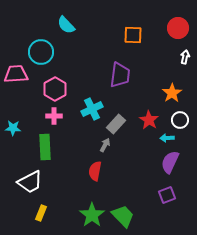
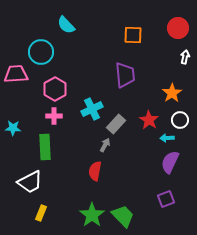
purple trapezoid: moved 5 px right; rotated 12 degrees counterclockwise
purple square: moved 1 px left, 4 px down
